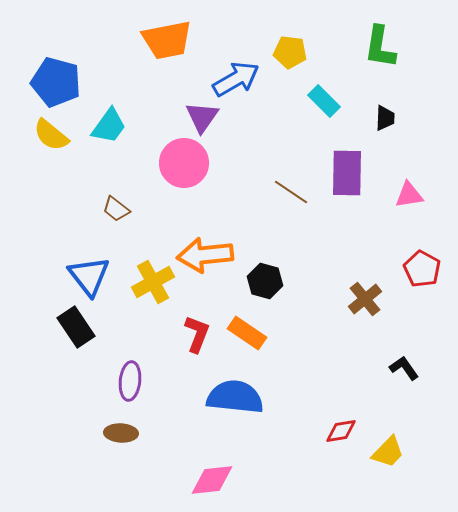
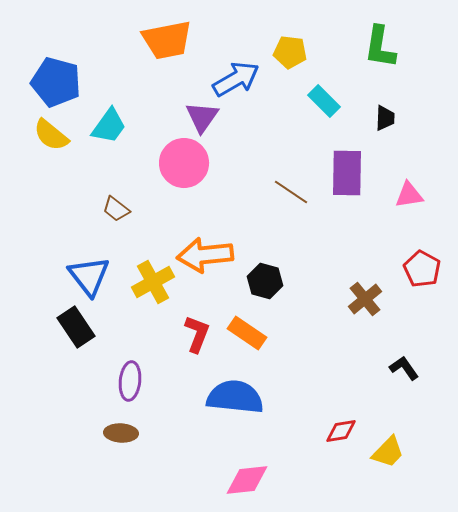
pink diamond: moved 35 px right
